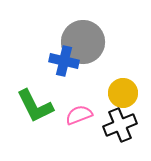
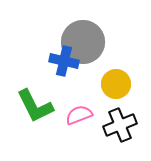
yellow circle: moved 7 px left, 9 px up
